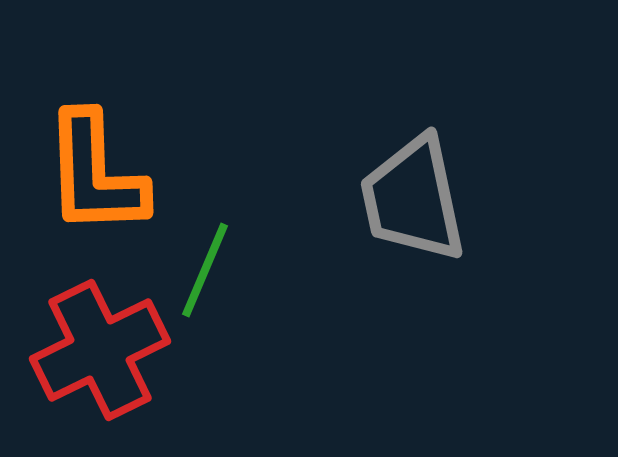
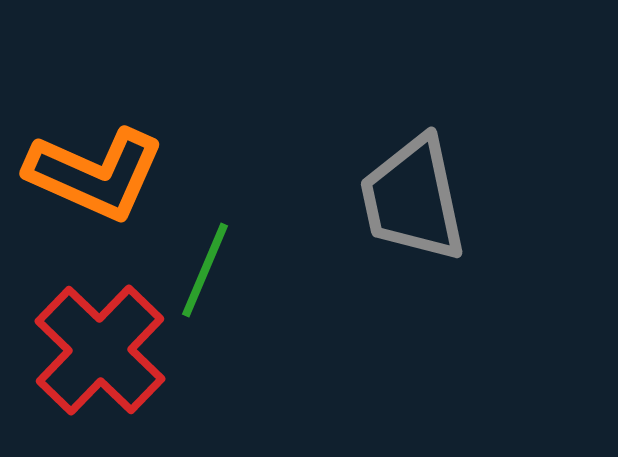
orange L-shape: rotated 64 degrees counterclockwise
red cross: rotated 20 degrees counterclockwise
